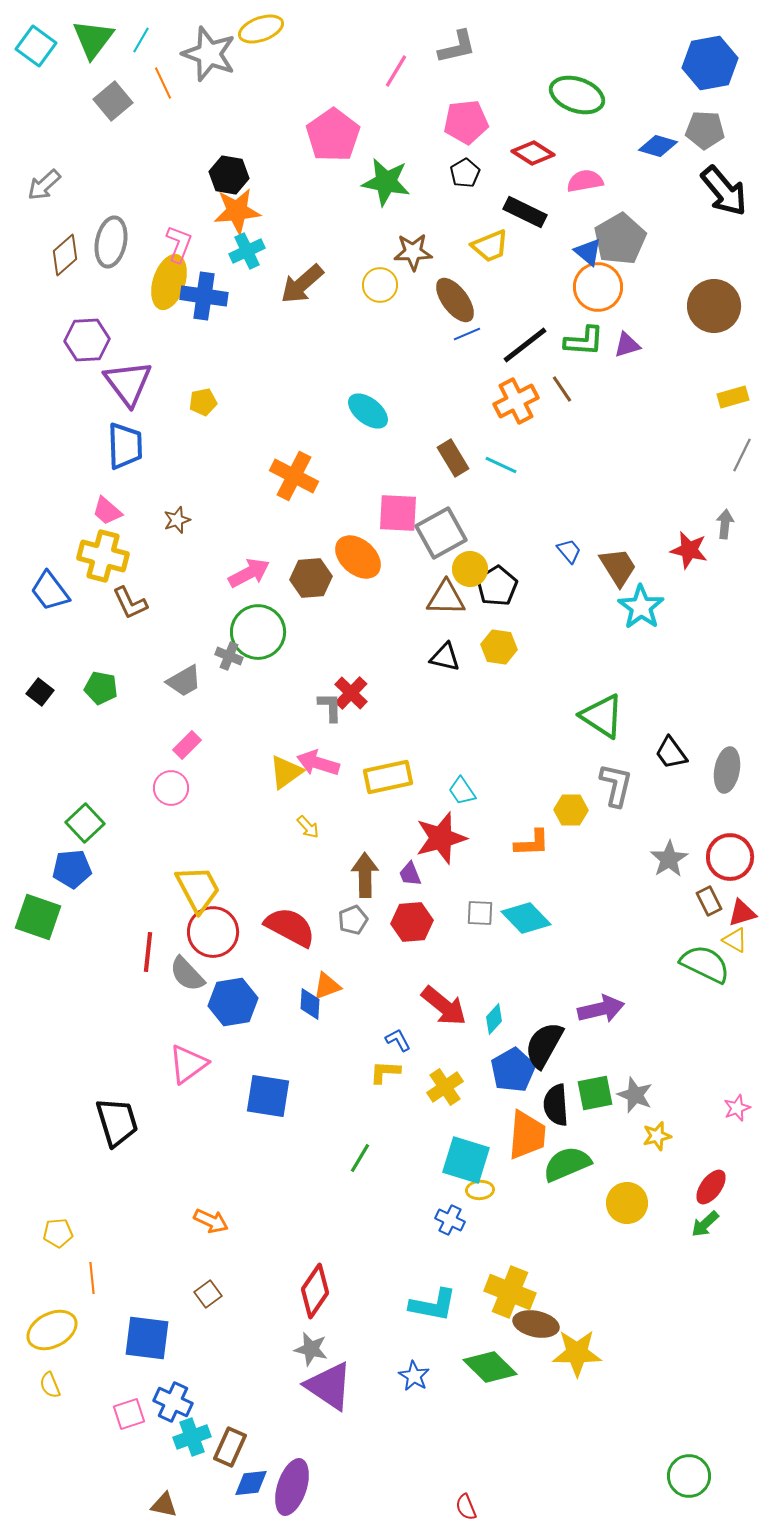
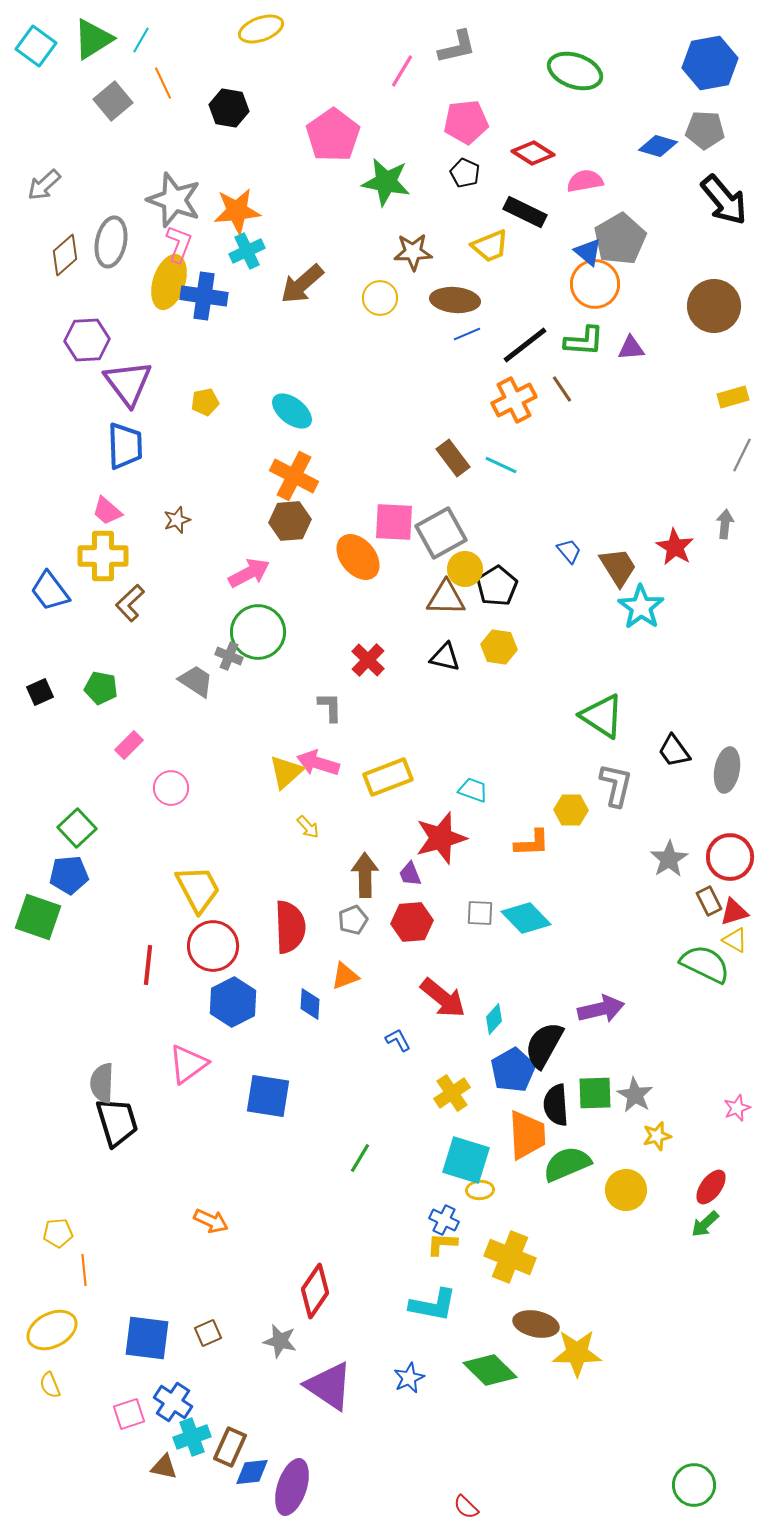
green triangle at (93, 39): rotated 21 degrees clockwise
gray star at (209, 54): moved 35 px left, 146 px down
pink line at (396, 71): moved 6 px right
green ellipse at (577, 95): moved 2 px left, 24 px up
black pentagon at (465, 173): rotated 16 degrees counterclockwise
black hexagon at (229, 175): moved 67 px up
black arrow at (724, 191): moved 9 px down
yellow circle at (380, 285): moved 13 px down
orange circle at (598, 287): moved 3 px left, 3 px up
brown ellipse at (455, 300): rotated 48 degrees counterclockwise
purple triangle at (627, 345): moved 4 px right, 3 px down; rotated 12 degrees clockwise
orange cross at (516, 401): moved 2 px left, 1 px up
yellow pentagon at (203, 402): moved 2 px right
cyan ellipse at (368, 411): moved 76 px left
brown rectangle at (453, 458): rotated 6 degrees counterclockwise
pink square at (398, 513): moved 4 px left, 9 px down
red star at (689, 550): moved 14 px left, 3 px up; rotated 18 degrees clockwise
yellow cross at (103, 556): rotated 15 degrees counterclockwise
orange ellipse at (358, 557): rotated 9 degrees clockwise
yellow circle at (470, 569): moved 5 px left
brown hexagon at (311, 578): moved 21 px left, 57 px up
brown L-shape at (130, 603): rotated 72 degrees clockwise
gray trapezoid at (184, 681): moved 12 px right; rotated 117 degrees counterclockwise
black square at (40, 692): rotated 28 degrees clockwise
red cross at (351, 693): moved 17 px right, 33 px up
pink rectangle at (187, 745): moved 58 px left
black trapezoid at (671, 753): moved 3 px right, 2 px up
yellow triangle at (286, 772): rotated 6 degrees counterclockwise
yellow rectangle at (388, 777): rotated 9 degrees counterclockwise
cyan trapezoid at (462, 791): moved 11 px right, 1 px up; rotated 144 degrees clockwise
green square at (85, 823): moved 8 px left, 5 px down
blue pentagon at (72, 869): moved 3 px left, 6 px down
red triangle at (742, 913): moved 8 px left, 1 px up
red semicircle at (290, 927): rotated 60 degrees clockwise
red circle at (213, 932): moved 14 px down
red line at (148, 952): moved 13 px down
gray semicircle at (187, 974): moved 85 px left, 109 px down; rotated 45 degrees clockwise
orange triangle at (327, 986): moved 18 px right, 10 px up
blue hexagon at (233, 1002): rotated 18 degrees counterclockwise
red arrow at (444, 1006): moved 1 px left, 8 px up
yellow L-shape at (385, 1072): moved 57 px right, 172 px down
yellow cross at (445, 1087): moved 7 px right, 6 px down
green square at (595, 1093): rotated 9 degrees clockwise
gray star at (635, 1095): rotated 9 degrees clockwise
orange trapezoid at (527, 1135): rotated 8 degrees counterclockwise
yellow circle at (627, 1203): moved 1 px left, 13 px up
blue cross at (450, 1220): moved 6 px left
orange line at (92, 1278): moved 8 px left, 8 px up
yellow cross at (510, 1292): moved 35 px up
brown square at (208, 1294): moved 39 px down; rotated 12 degrees clockwise
gray star at (311, 1349): moved 31 px left, 8 px up
green diamond at (490, 1367): moved 3 px down
blue star at (414, 1376): moved 5 px left, 2 px down; rotated 16 degrees clockwise
blue cross at (173, 1402): rotated 9 degrees clockwise
green circle at (689, 1476): moved 5 px right, 9 px down
blue diamond at (251, 1483): moved 1 px right, 11 px up
brown triangle at (164, 1505): moved 38 px up
red semicircle at (466, 1507): rotated 24 degrees counterclockwise
